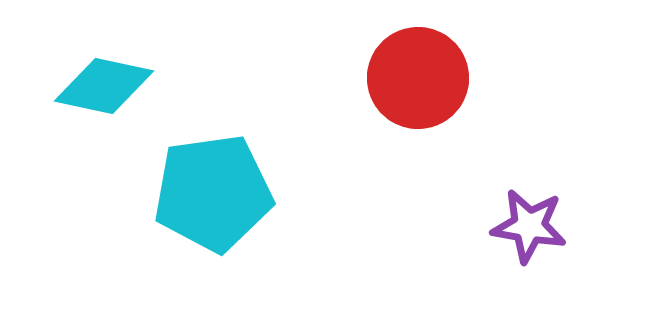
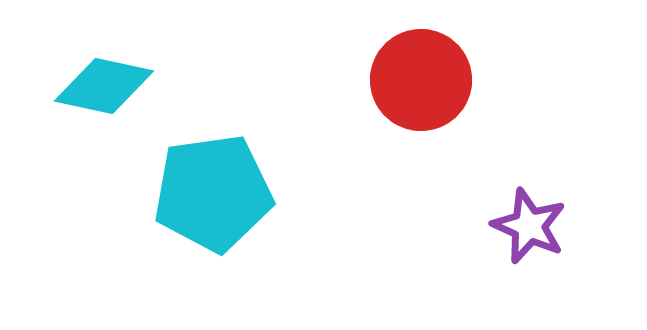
red circle: moved 3 px right, 2 px down
purple star: rotated 14 degrees clockwise
